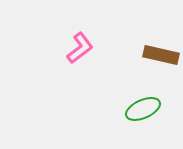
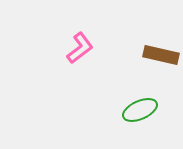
green ellipse: moved 3 px left, 1 px down
